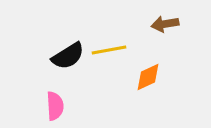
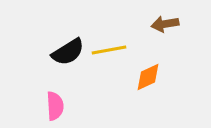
black semicircle: moved 4 px up
